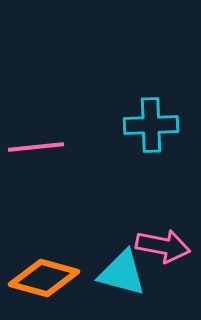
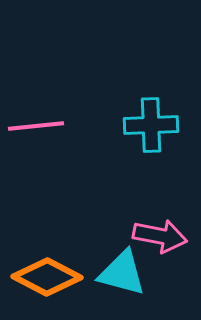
pink line: moved 21 px up
pink arrow: moved 3 px left, 10 px up
orange diamond: moved 3 px right, 1 px up; rotated 12 degrees clockwise
